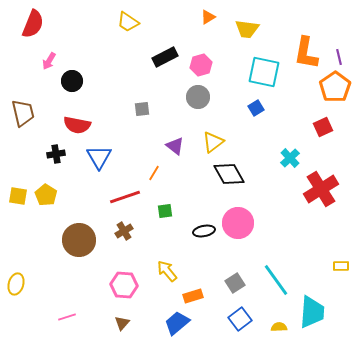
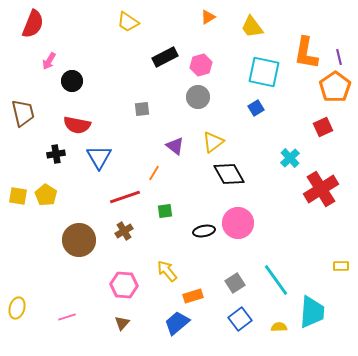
yellow trapezoid at (247, 29): moved 5 px right, 2 px up; rotated 45 degrees clockwise
yellow ellipse at (16, 284): moved 1 px right, 24 px down
